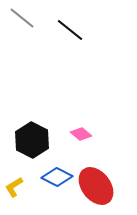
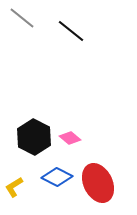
black line: moved 1 px right, 1 px down
pink diamond: moved 11 px left, 4 px down
black hexagon: moved 2 px right, 3 px up
red ellipse: moved 2 px right, 3 px up; rotated 12 degrees clockwise
